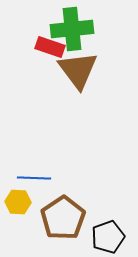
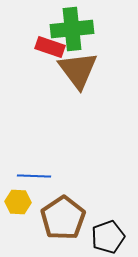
blue line: moved 2 px up
